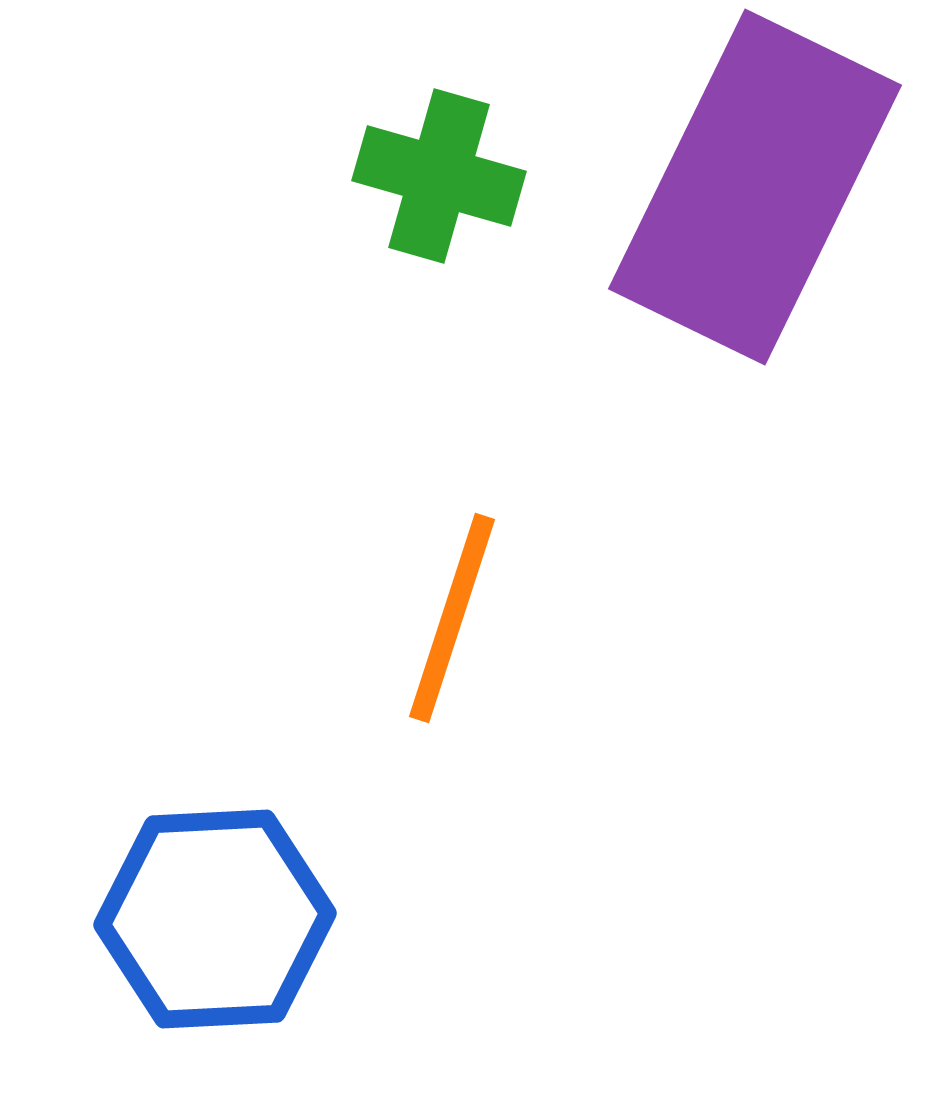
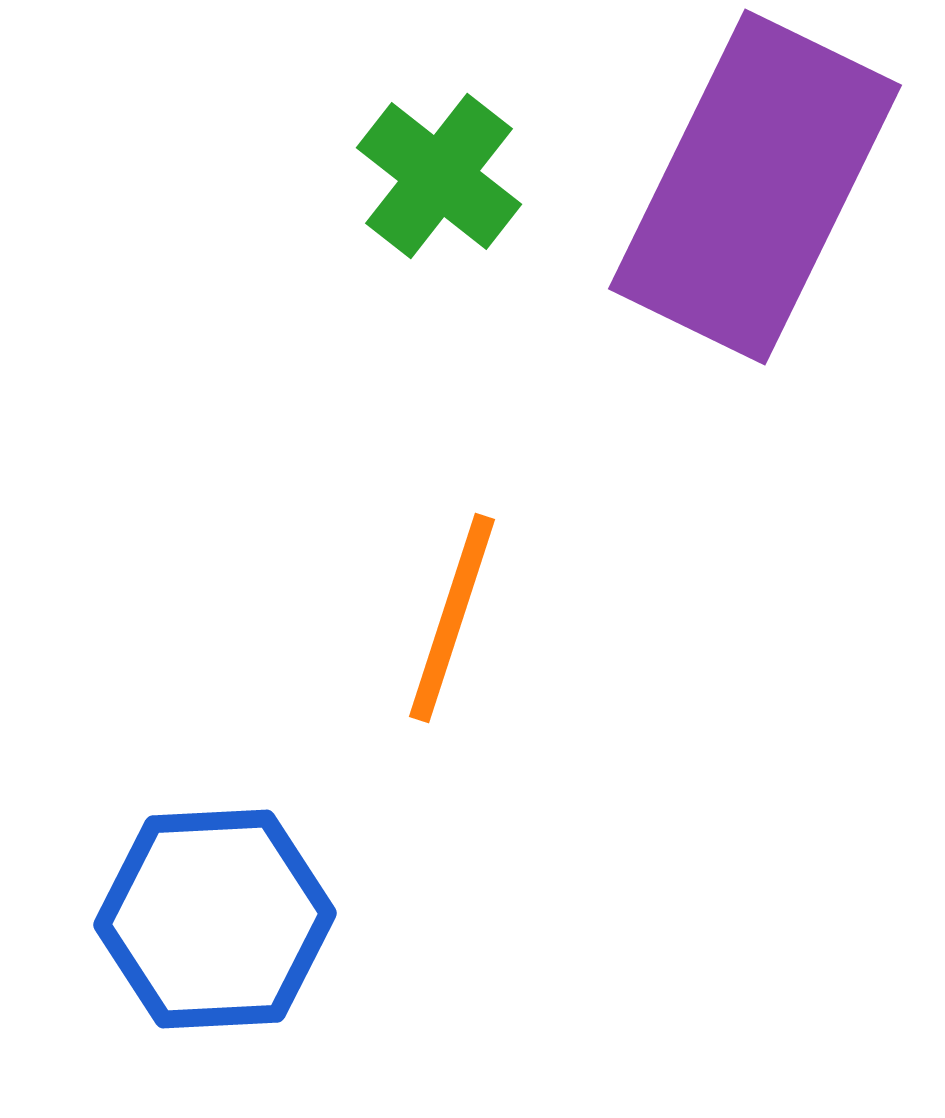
green cross: rotated 22 degrees clockwise
